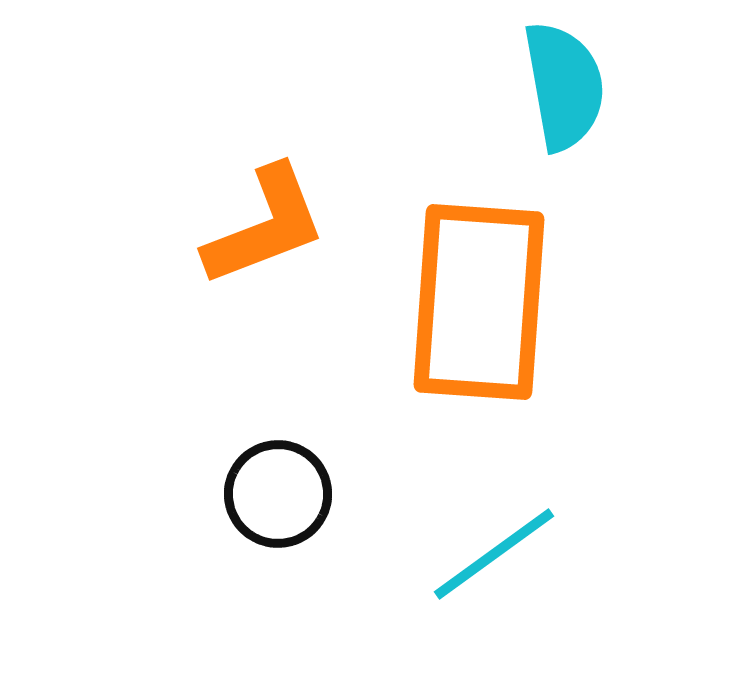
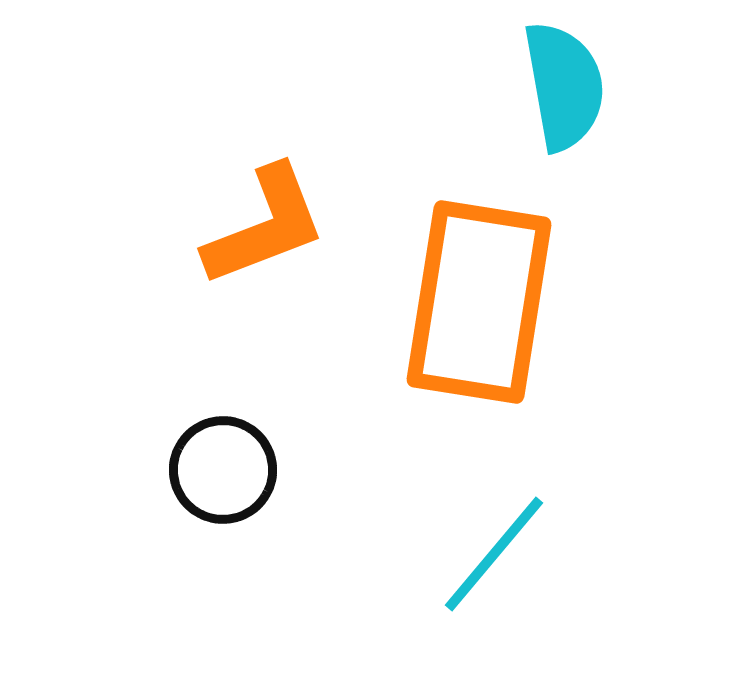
orange rectangle: rotated 5 degrees clockwise
black circle: moved 55 px left, 24 px up
cyan line: rotated 14 degrees counterclockwise
